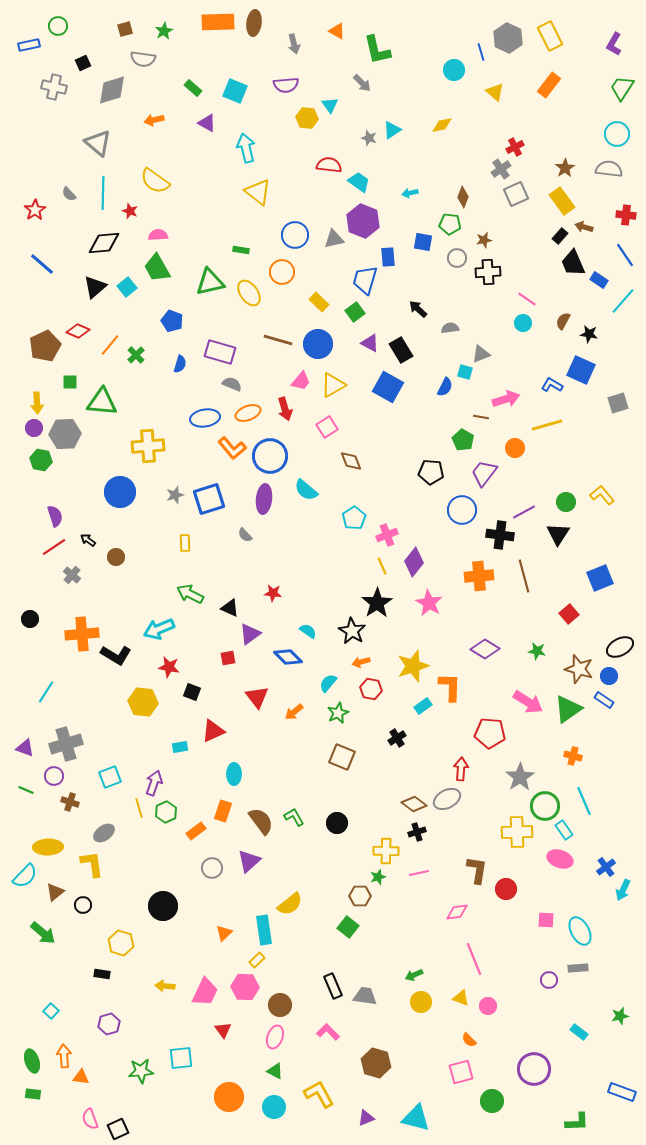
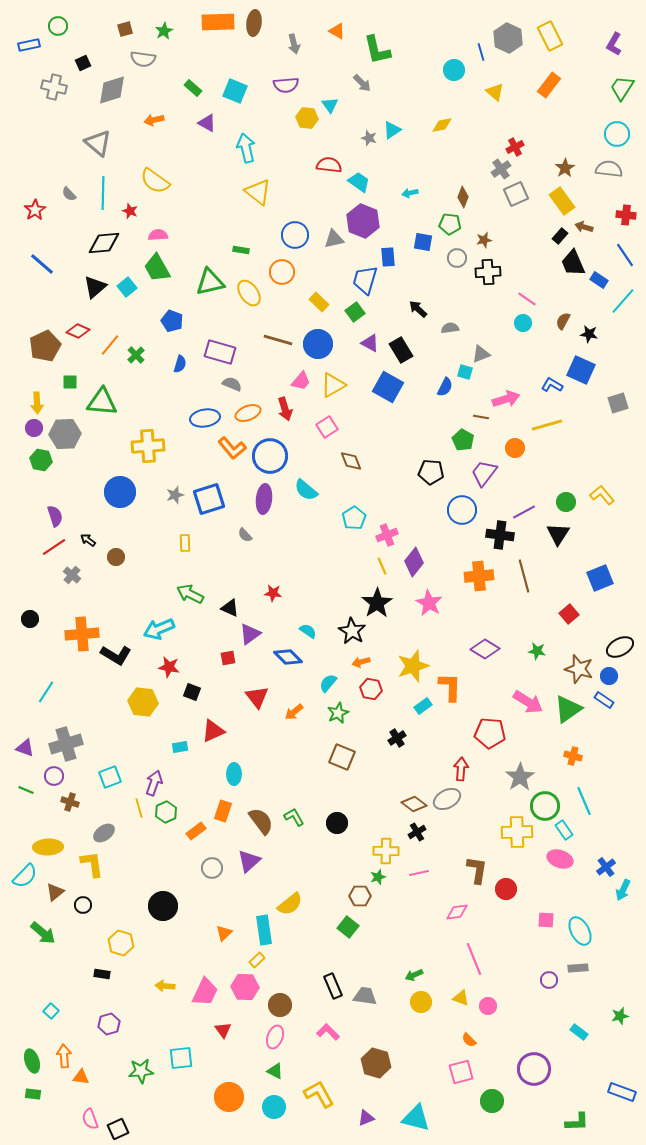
black cross at (417, 832): rotated 12 degrees counterclockwise
